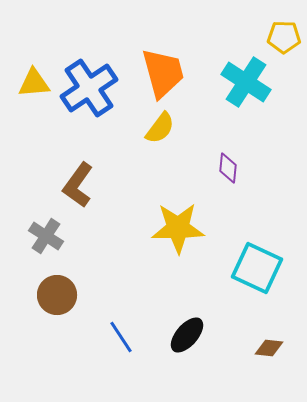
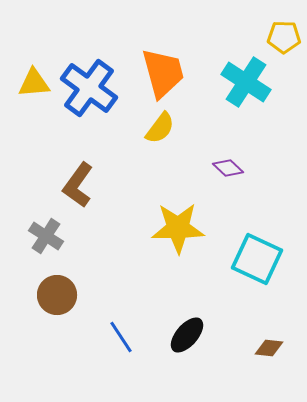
blue cross: rotated 20 degrees counterclockwise
purple diamond: rotated 52 degrees counterclockwise
cyan square: moved 9 px up
